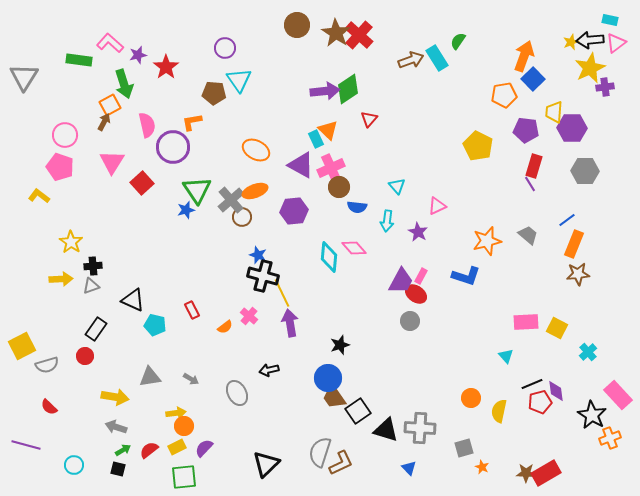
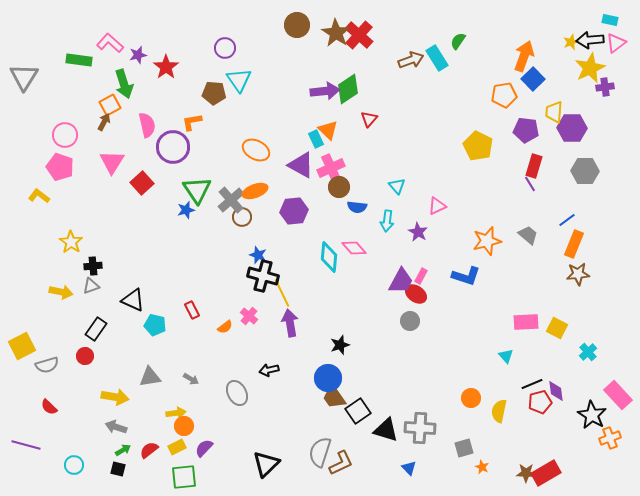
yellow arrow at (61, 279): moved 13 px down; rotated 15 degrees clockwise
